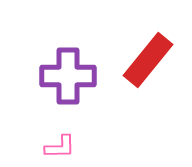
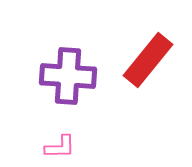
purple cross: rotated 4 degrees clockwise
